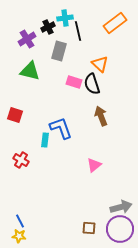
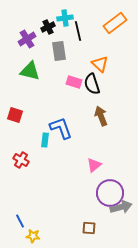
gray rectangle: rotated 24 degrees counterclockwise
purple circle: moved 10 px left, 36 px up
yellow star: moved 14 px right
